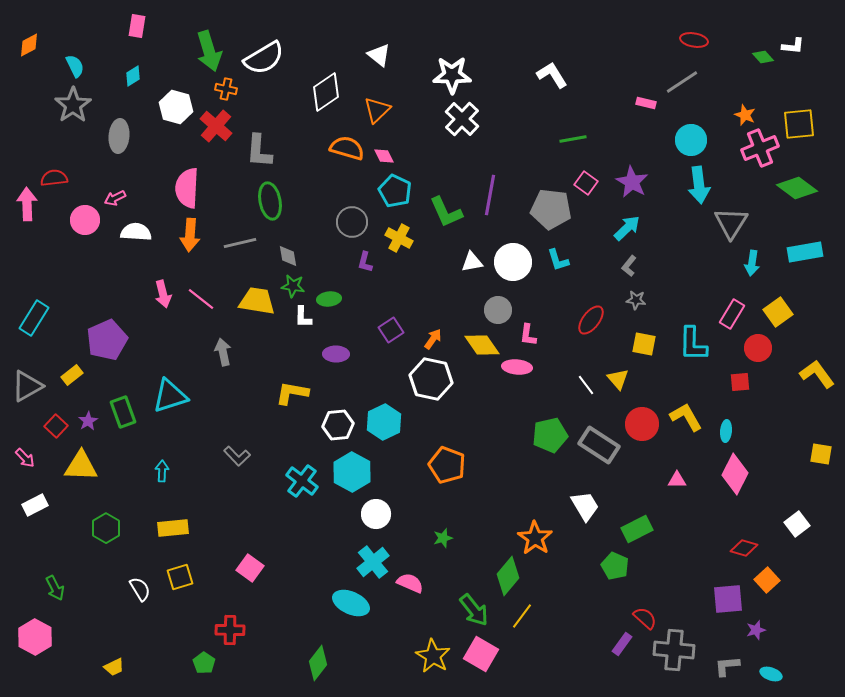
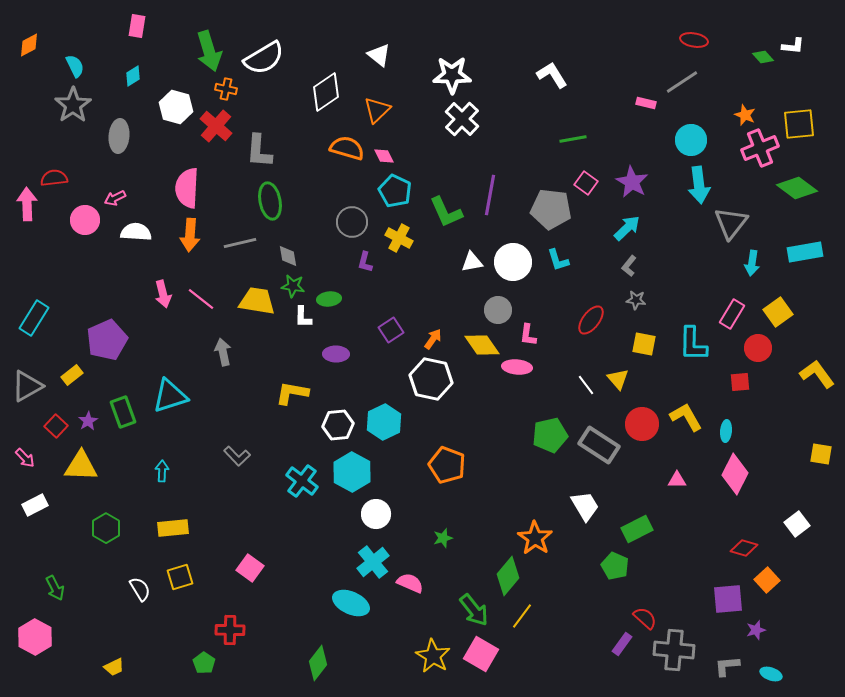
gray triangle at (731, 223): rotated 6 degrees clockwise
